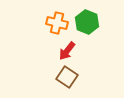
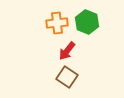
orange cross: rotated 20 degrees counterclockwise
